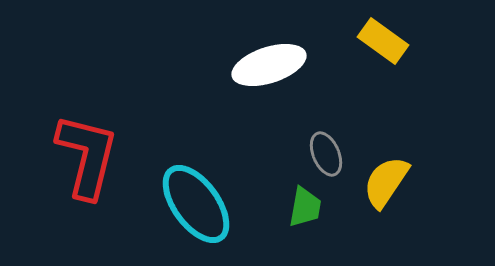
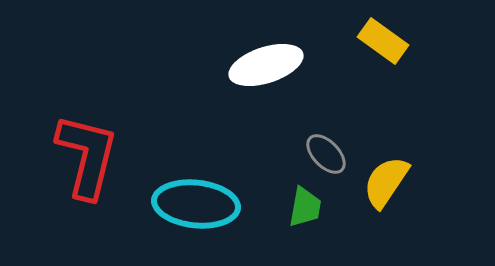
white ellipse: moved 3 px left
gray ellipse: rotated 21 degrees counterclockwise
cyan ellipse: rotated 48 degrees counterclockwise
